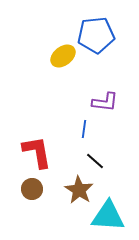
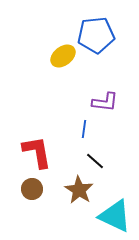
cyan triangle: moved 7 px right; rotated 21 degrees clockwise
